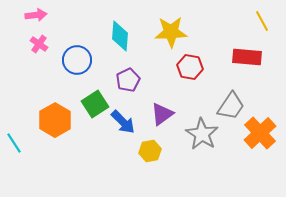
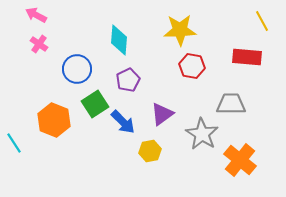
pink arrow: rotated 145 degrees counterclockwise
yellow star: moved 9 px right, 2 px up
cyan diamond: moved 1 px left, 4 px down
blue circle: moved 9 px down
red hexagon: moved 2 px right, 1 px up
gray trapezoid: moved 2 px up; rotated 124 degrees counterclockwise
orange hexagon: moved 1 px left; rotated 8 degrees counterclockwise
orange cross: moved 20 px left, 27 px down; rotated 8 degrees counterclockwise
